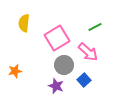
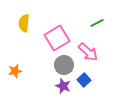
green line: moved 2 px right, 4 px up
purple star: moved 7 px right
